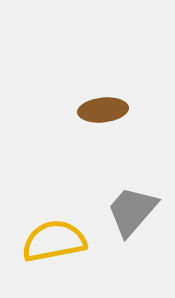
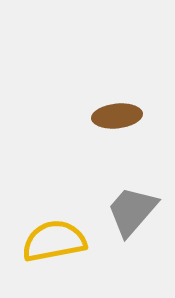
brown ellipse: moved 14 px right, 6 px down
